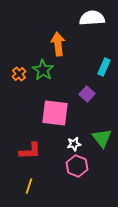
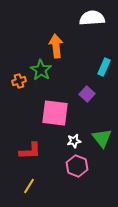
orange arrow: moved 2 px left, 2 px down
green star: moved 2 px left
orange cross: moved 7 px down; rotated 24 degrees clockwise
white star: moved 3 px up
yellow line: rotated 14 degrees clockwise
